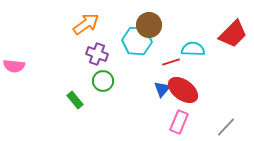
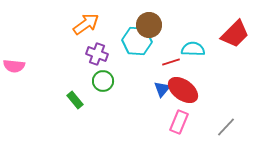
red trapezoid: moved 2 px right
